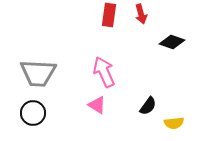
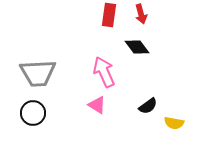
black diamond: moved 35 px left, 5 px down; rotated 35 degrees clockwise
gray trapezoid: rotated 6 degrees counterclockwise
black semicircle: rotated 18 degrees clockwise
yellow semicircle: rotated 18 degrees clockwise
